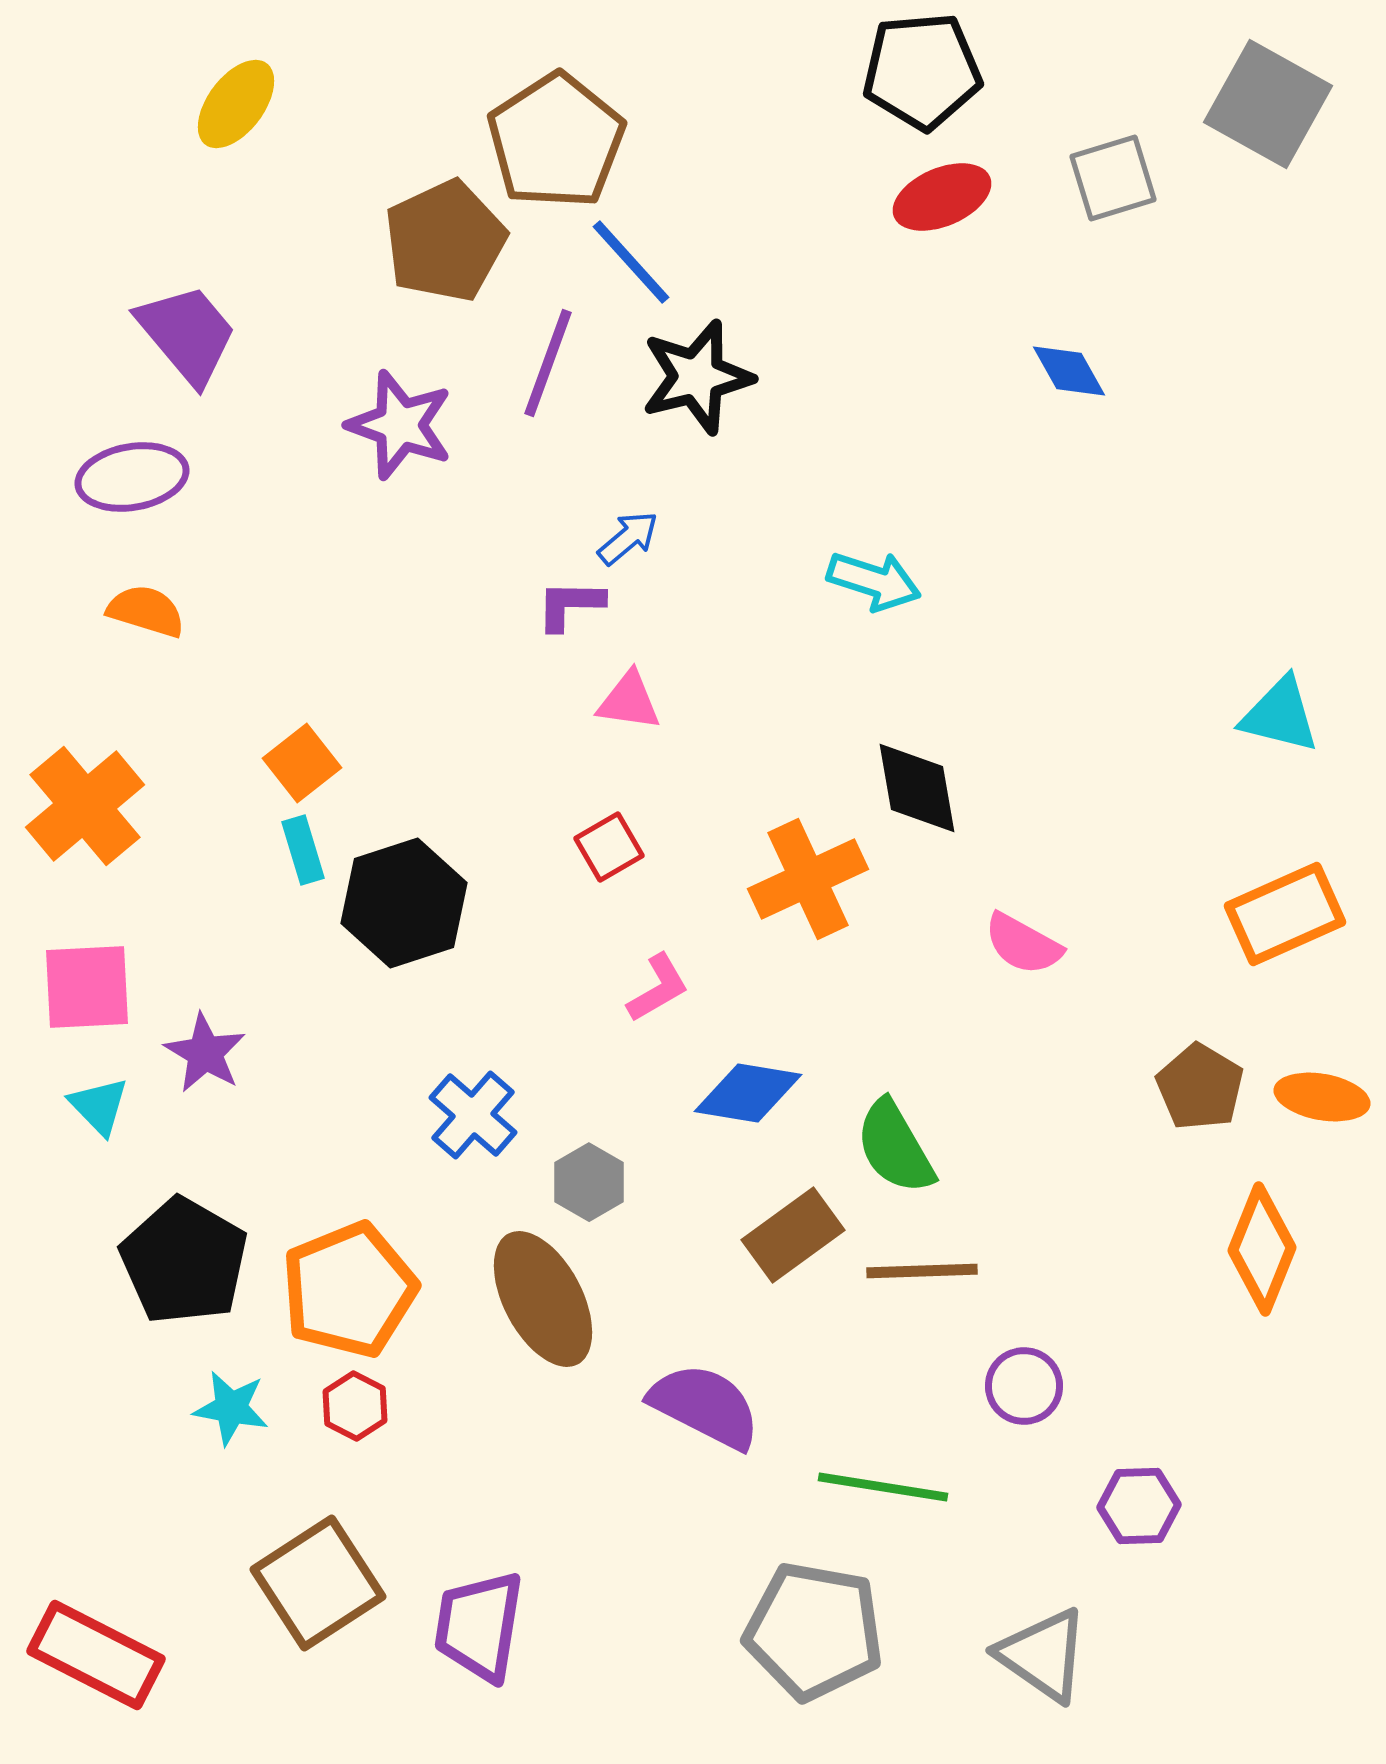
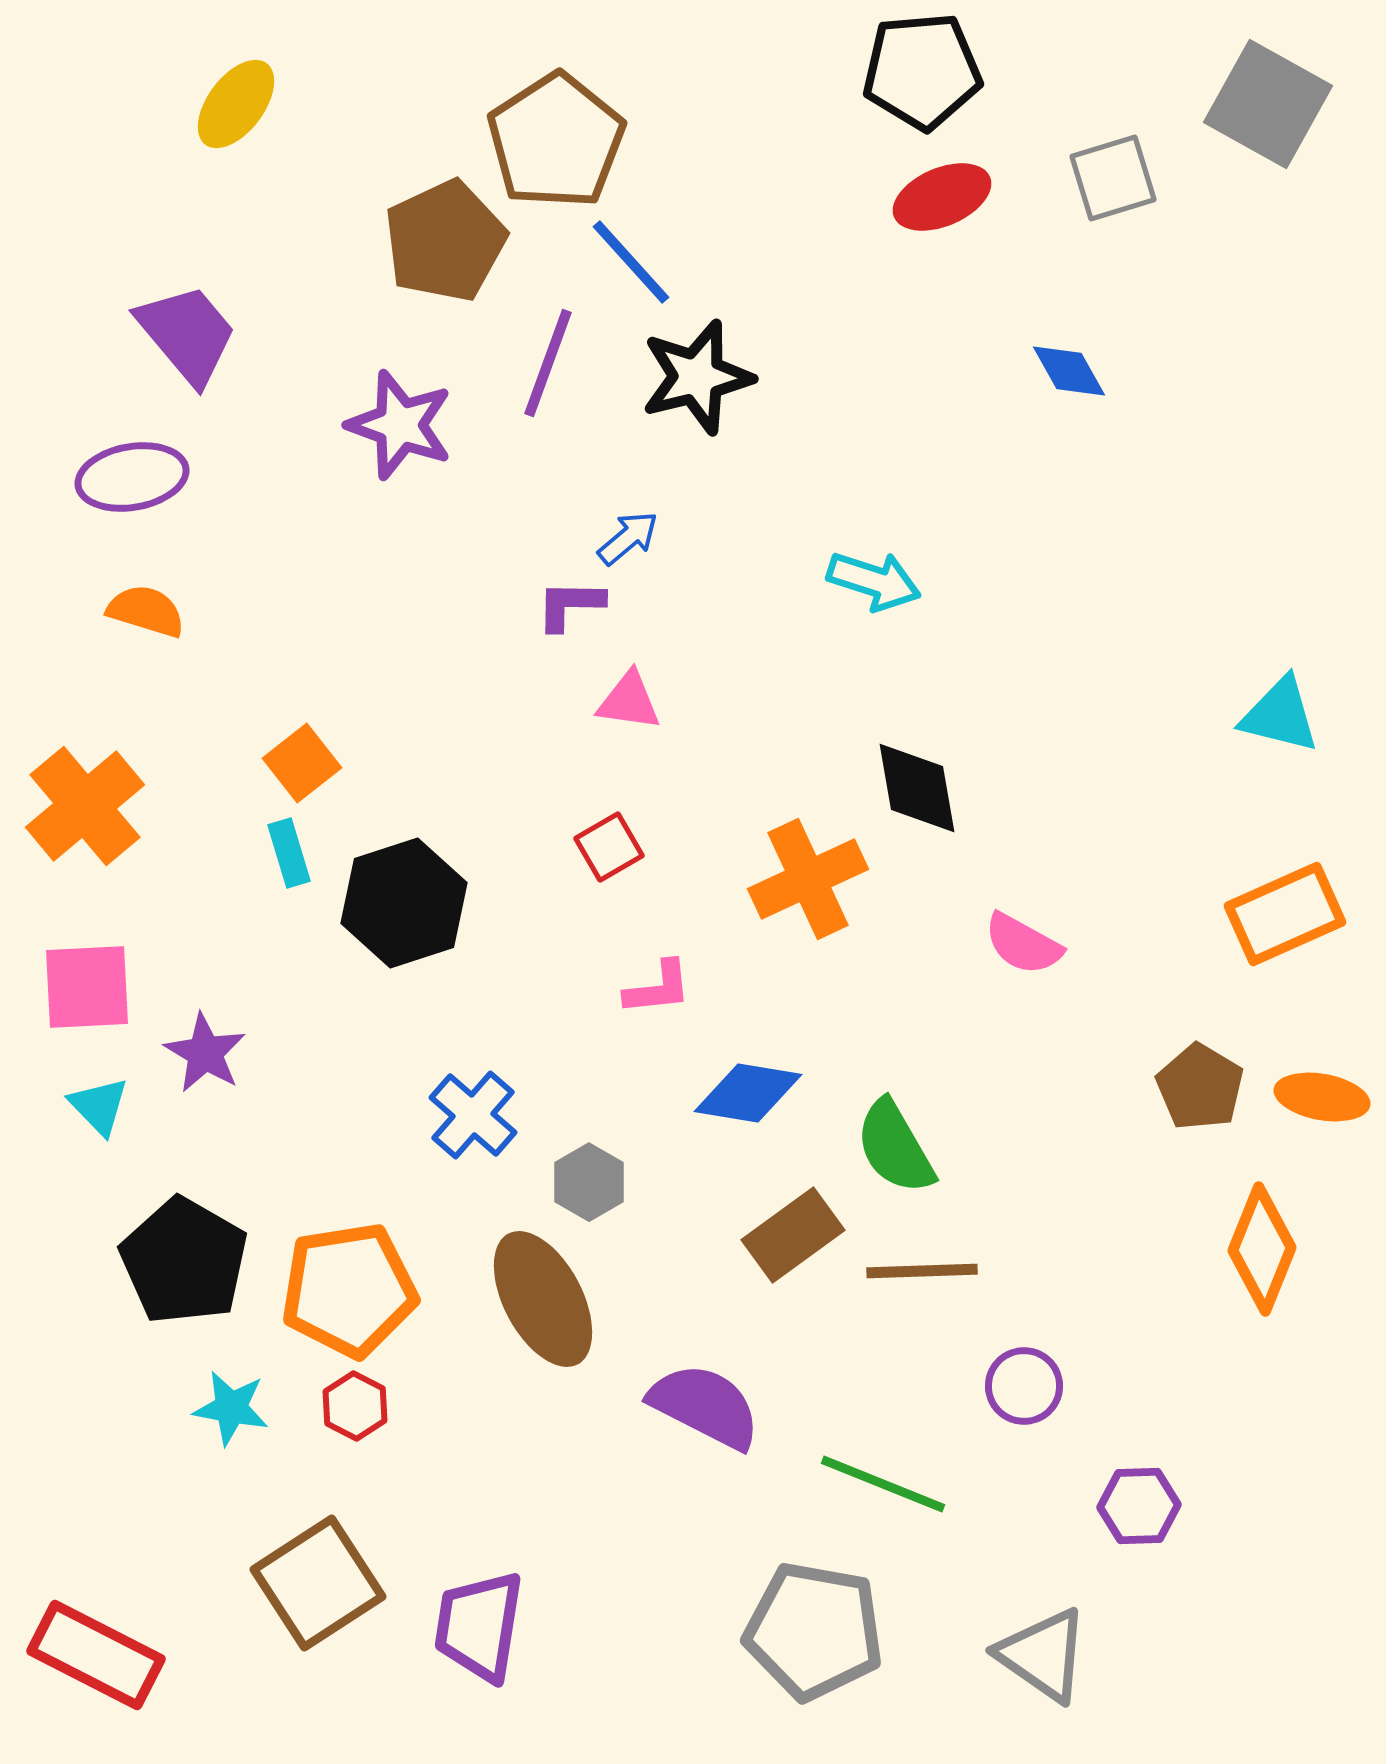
cyan rectangle at (303, 850): moved 14 px left, 3 px down
pink L-shape at (658, 988): rotated 24 degrees clockwise
orange pentagon at (349, 1290): rotated 13 degrees clockwise
green line at (883, 1487): moved 3 px up; rotated 13 degrees clockwise
